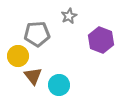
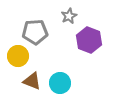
gray pentagon: moved 2 px left, 2 px up
purple hexagon: moved 12 px left
brown triangle: moved 1 px left, 5 px down; rotated 30 degrees counterclockwise
cyan circle: moved 1 px right, 2 px up
